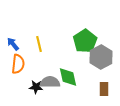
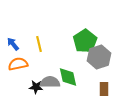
gray hexagon: moved 2 px left; rotated 10 degrees clockwise
orange semicircle: rotated 108 degrees counterclockwise
